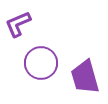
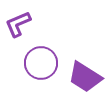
purple trapezoid: rotated 42 degrees counterclockwise
